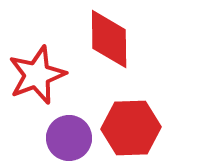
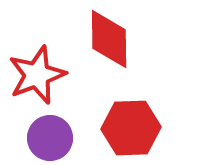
purple circle: moved 19 px left
